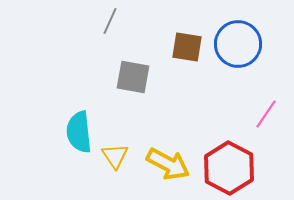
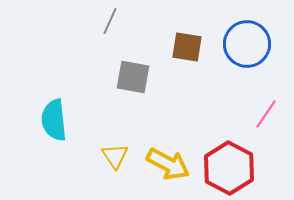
blue circle: moved 9 px right
cyan semicircle: moved 25 px left, 12 px up
